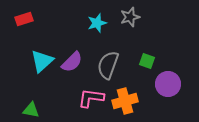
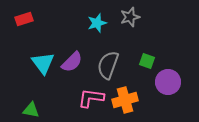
cyan triangle: moved 1 px right, 2 px down; rotated 25 degrees counterclockwise
purple circle: moved 2 px up
orange cross: moved 1 px up
